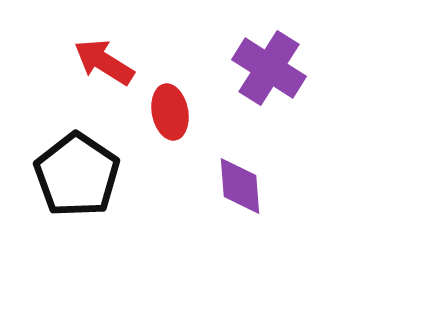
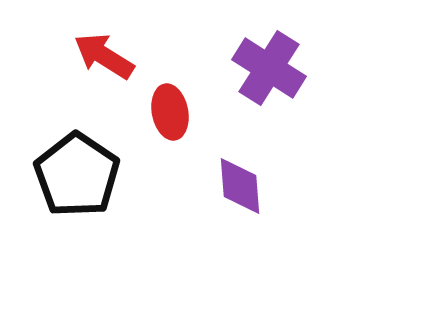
red arrow: moved 6 px up
